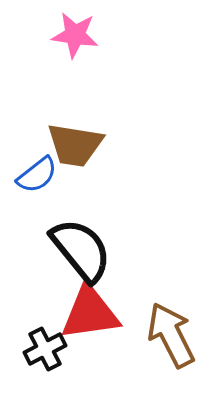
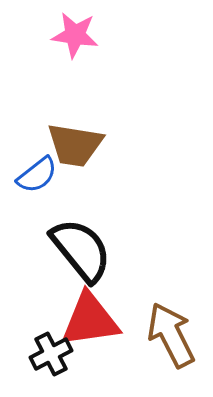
red triangle: moved 7 px down
black cross: moved 6 px right, 5 px down
